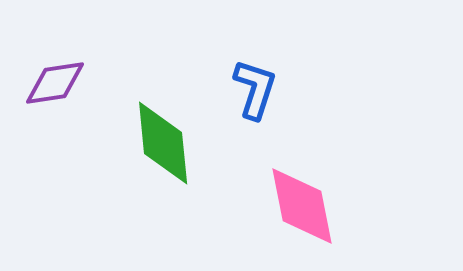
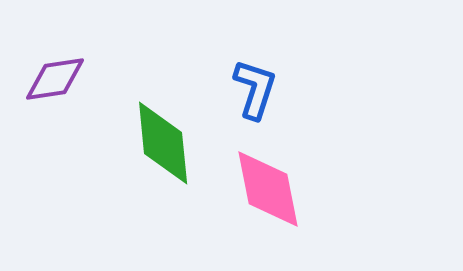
purple diamond: moved 4 px up
pink diamond: moved 34 px left, 17 px up
